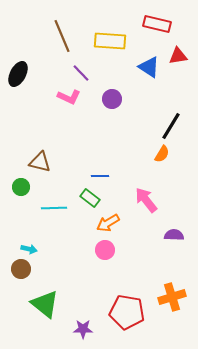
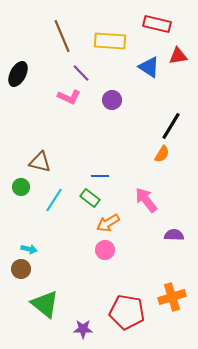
purple circle: moved 1 px down
cyan line: moved 8 px up; rotated 55 degrees counterclockwise
